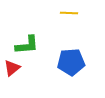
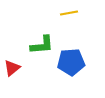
yellow line: rotated 12 degrees counterclockwise
green L-shape: moved 15 px right
